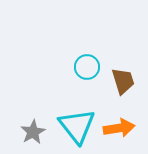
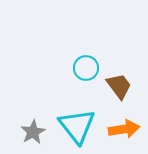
cyan circle: moved 1 px left, 1 px down
brown trapezoid: moved 4 px left, 5 px down; rotated 20 degrees counterclockwise
orange arrow: moved 5 px right, 1 px down
